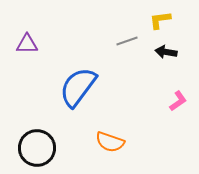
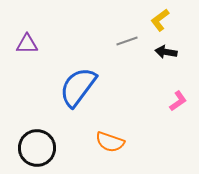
yellow L-shape: rotated 30 degrees counterclockwise
